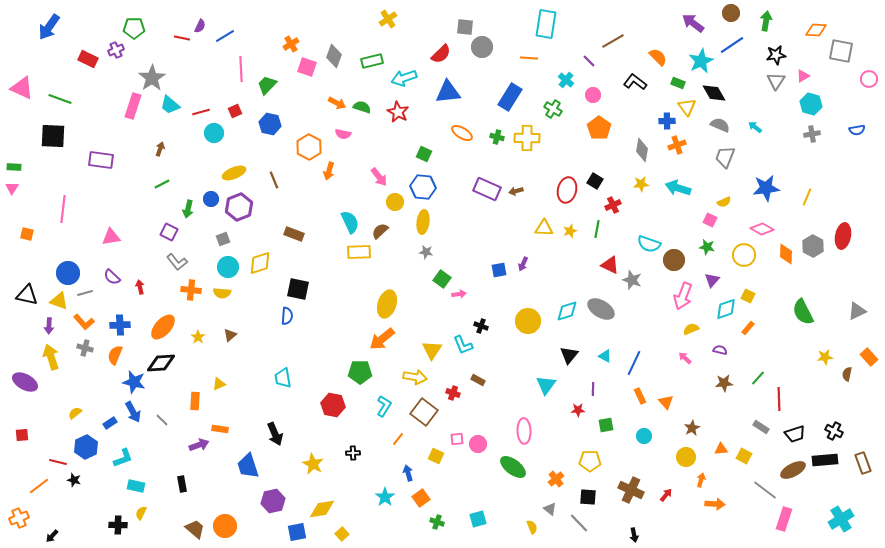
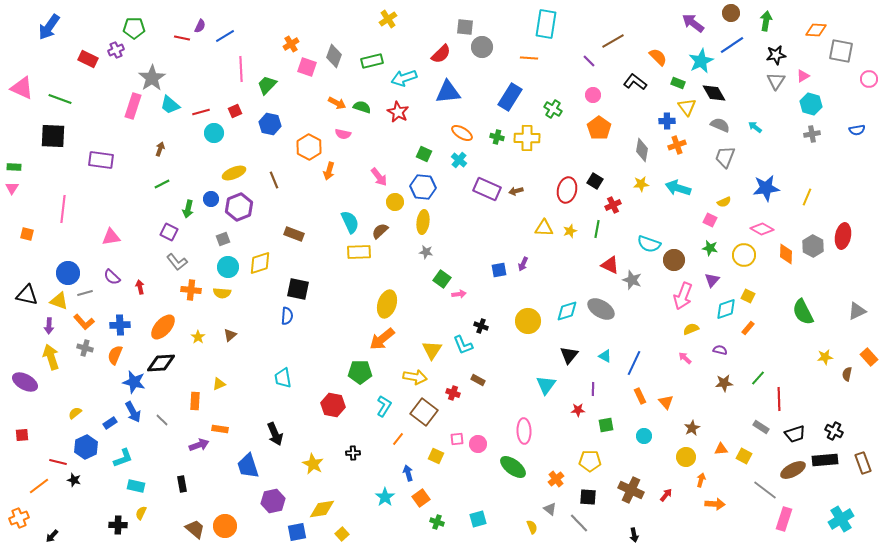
cyan cross at (566, 80): moved 107 px left, 80 px down
green star at (707, 247): moved 3 px right, 1 px down
